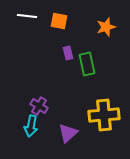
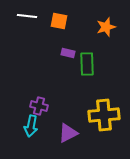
purple rectangle: rotated 64 degrees counterclockwise
green rectangle: rotated 10 degrees clockwise
purple cross: rotated 18 degrees counterclockwise
purple triangle: rotated 15 degrees clockwise
